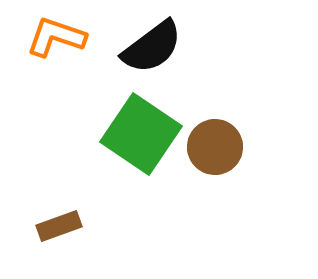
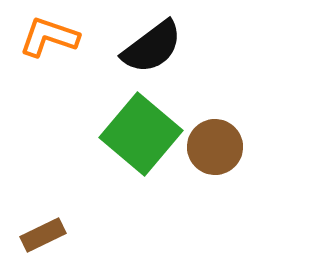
orange L-shape: moved 7 px left
green square: rotated 6 degrees clockwise
brown rectangle: moved 16 px left, 9 px down; rotated 6 degrees counterclockwise
